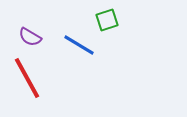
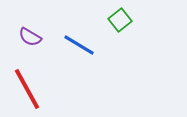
green square: moved 13 px right; rotated 20 degrees counterclockwise
red line: moved 11 px down
